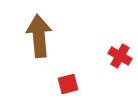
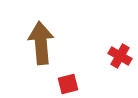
brown arrow: moved 2 px right, 7 px down
